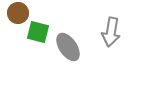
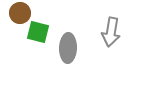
brown circle: moved 2 px right
gray ellipse: moved 1 px down; rotated 36 degrees clockwise
